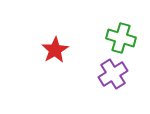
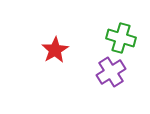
purple cross: moved 2 px left, 2 px up
